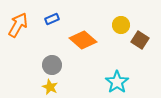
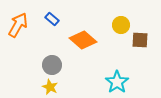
blue rectangle: rotated 64 degrees clockwise
brown square: rotated 30 degrees counterclockwise
